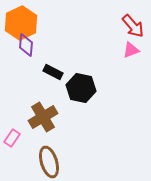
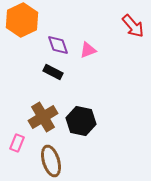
orange hexagon: moved 1 px right, 3 px up
purple diamond: moved 32 px right; rotated 25 degrees counterclockwise
pink triangle: moved 43 px left
black hexagon: moved 33 px down
pink rectangle: moved 5 px right, 5 px down; rotated 12 degrees counterclockwise
brown ellipse: moved 2 px right, 1 px up
